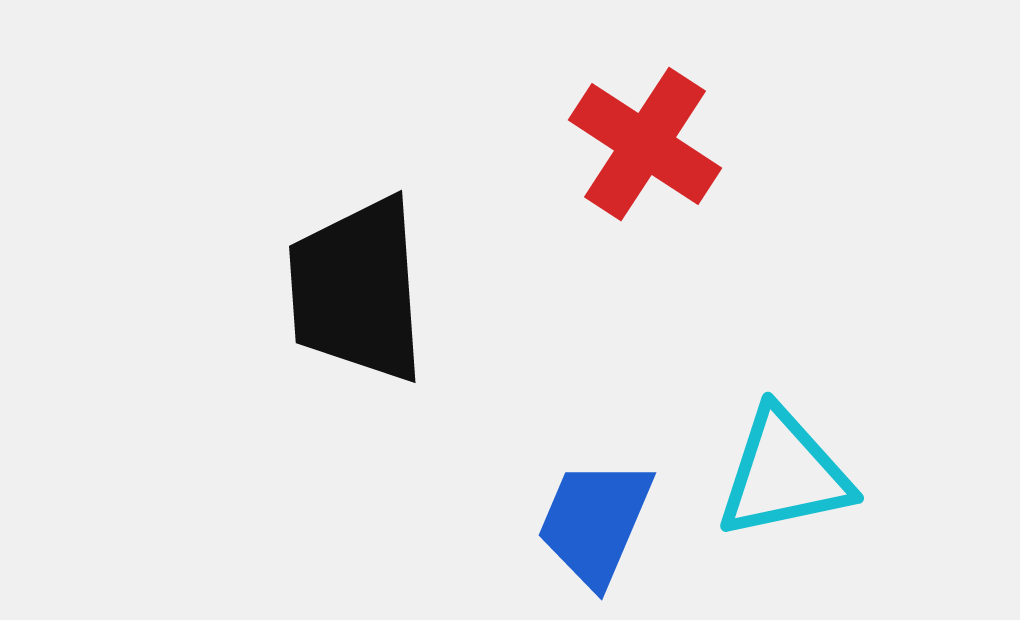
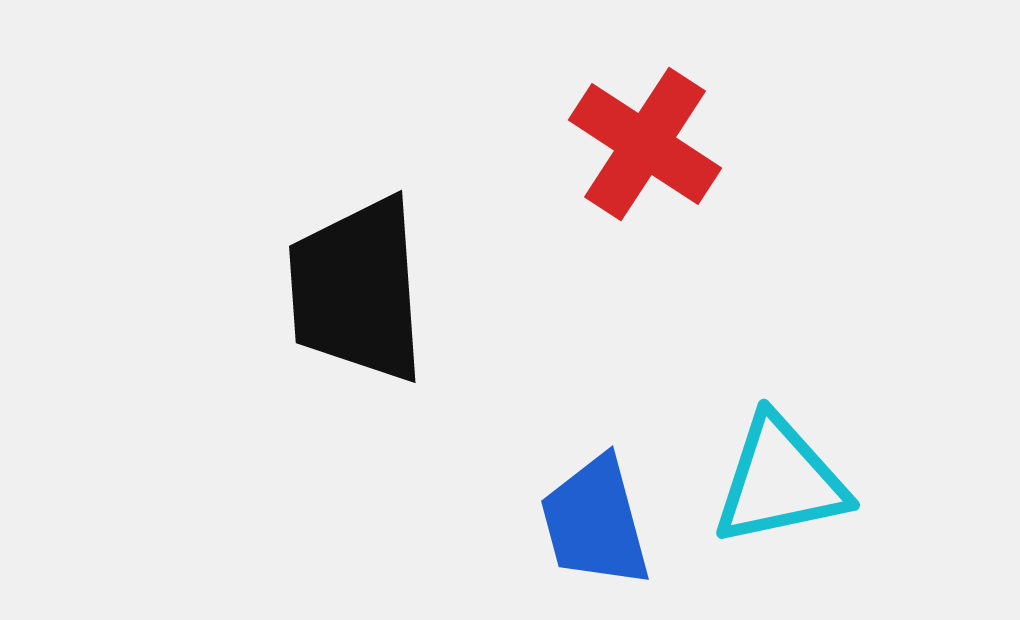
cyan triangle: moved 4 px left, 7 px down
blue trapezoid: rotated 38 degrees counterclockwise
